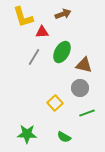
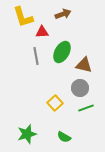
gray line: moved 2 px right, 1 px up; rotated 42 degrees counterclockwise
green line: moved 1 px left, 5 px up
green star: rotated 18 degrees counterclockwise
